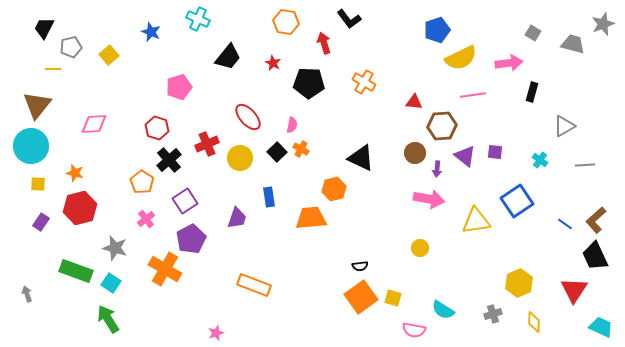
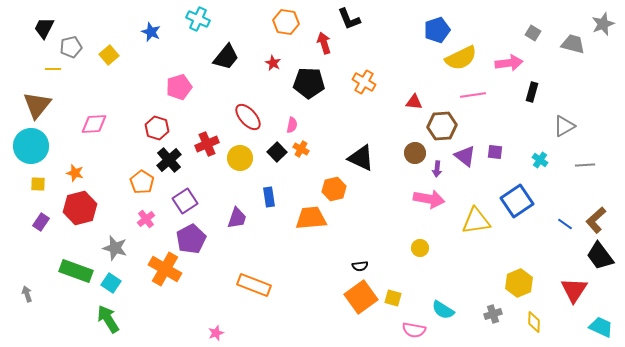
black L-shape at (349, 19): rotated 15 degrees clockwise
black trapezoid at (228, 57): moved 2 px left
black trapezoid at (595, 256): moved 5 px right; rotated 12 degrees counterclockwise
